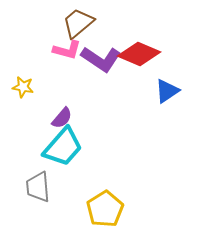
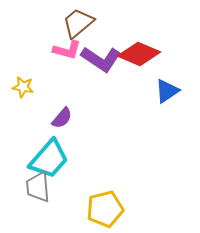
cyan trapezoid: moved 14 px left, 12 px down
yellow pentagon: rotated 18 degrees clockwise
